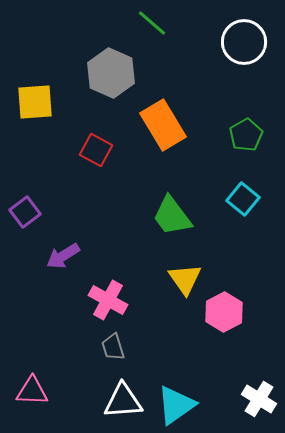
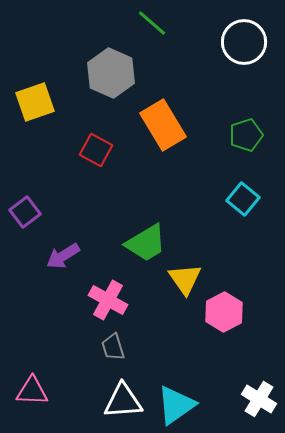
yellow square: rotated 15 degrees counterclockwise
green pentagon: rotated 12 degrees clockwise
green trapezoid: moved 26 px left, 27 px down; rotated 84 degrees counterclockwise
